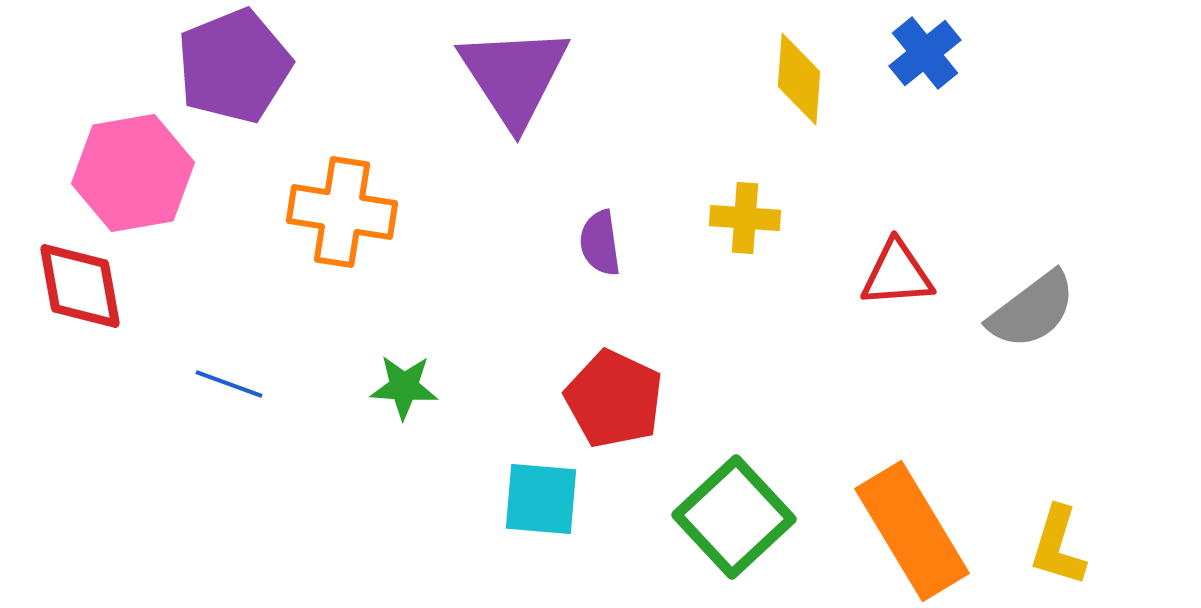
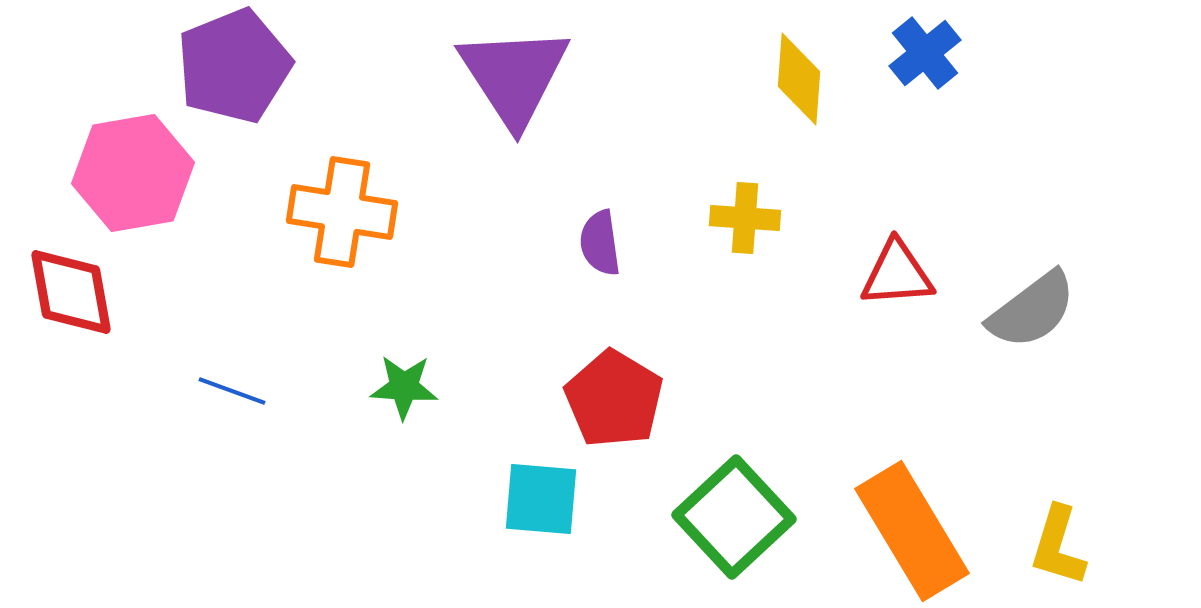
red diamond: moved 9 px left, 6 px down
blue line: moved 3 px right, 7 px down
red pentagon: rotated 6 degrees clockwise
